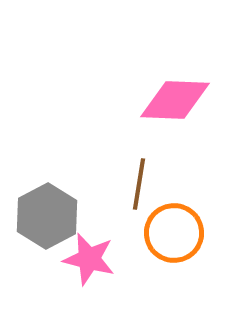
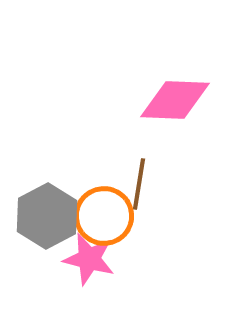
orange circle: moved 70 px left, 17 px up
